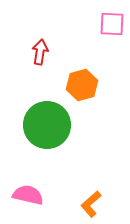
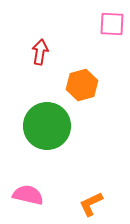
green circle: moved 1 px down
orange L-shape: rotated 16 degrees clockwise
